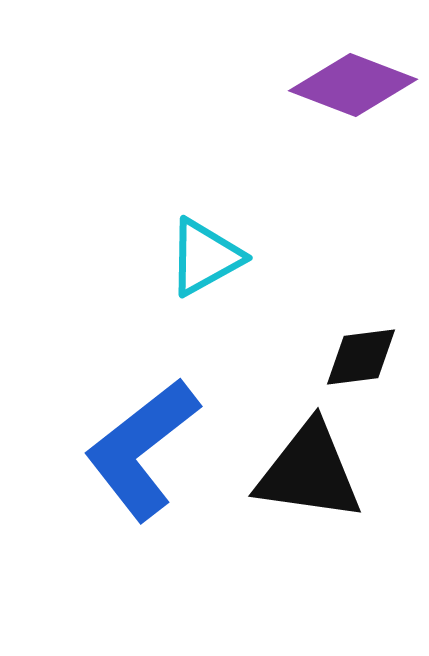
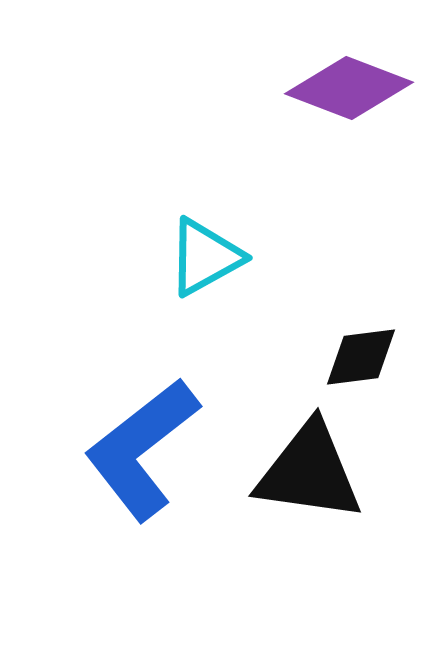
purple diamond: moved 4 px left, 3 px down
